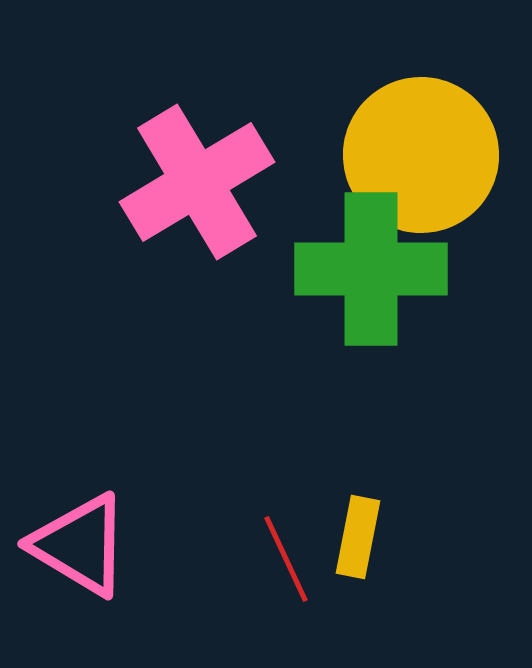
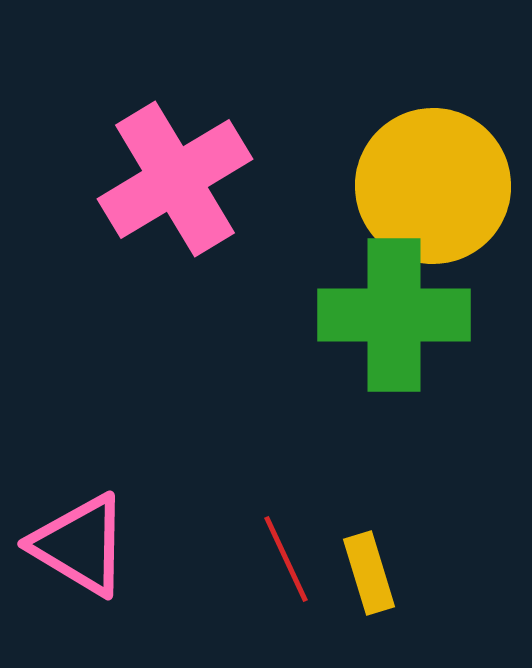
yellow circle: moved 12 px right, 31 px down
pink cross: moved 22 px left, 3 px up
green cross: moved 23 px right, 46 px down
yellow rectangle: moved 11 px right, 36 px down; rotated 28 degrees counterclockwise
